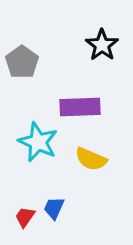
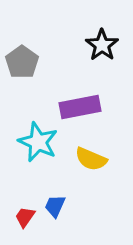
purple rectangle: rotated 9 degrees counterclockwise
blue trapezoid: moved 1 px right, 2 px up
